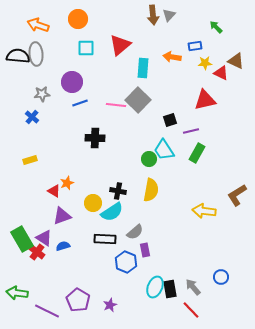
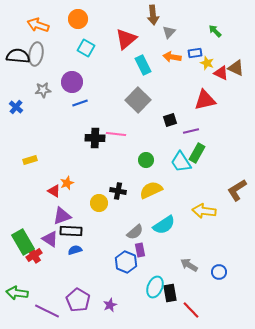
gray triangle at (169, 15): moved 17 px down
green arrow at (216, 27): moved 1 px left, 4 px down
red triangle at (120, 45): moved 6 px right, 6 px up
blue rectangle at (195, 46): moved 7 px down
cyan square at (86, 48): rotated 30 degrees clockwise
gray ellipse at (36, 54): rotated 15 degrees clockwise
brown triangle at (236, 61): moved 7 px down
yellow star at (205, 63): moved 2 px right; rotated 24 degrees clockwise
cyan rectangle at (143, 68): moved 3 px up; rotated 30 degrees counterclockwise
gray star at (42, 94): moved 1 px right, 4 px up
pink line at (116, 105): moved 29 px down
blue cross at (32, 117): moved 16 px left, 10 px up
cyan trapezoid at (164, 150): moved 17 px right, 12 px down
green circle at (149, 159): moved 3 px left, 1 px down
yellow semicircle at (151, 190): rotated 125 degrees counterclockwise
brown L-shape at (237, 195): moved 5 px up
yellow circle at (93, 203): moved 6 px right
cyan semicircle at (112, 212): moved 52 px right, 13 px down
purple triangle at (44, 238): moved 6 px right, 1 px down
green rectangle at (22, 239): moved 1 px right, 3 px down
black rectangle at (105, 239): moved 34 px left, 8 px up
blue semicircle at (63, 246): moved 12 px right, 4 px down
purple rectangle at (145, 250): moved 5 px left
red cross at (37, 252): moved 3 px left, 3 px down; rotated 21 degrees clockwise
blue circle at (221, 277): moved 2 px left, 5 px up
gray arrow at (193, 287): moved 4 px left, 22 px up; rotated 18 degrees counterclockwise
black rectangle at (170, 289): moved 4 px down
